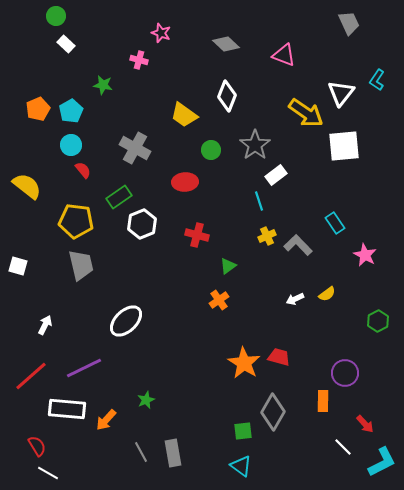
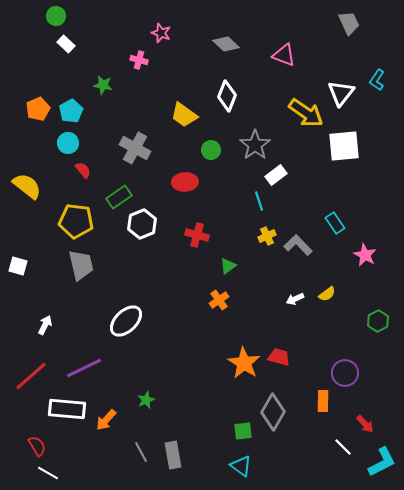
cyan circle at (71, 145): moved 3 px left, 2 px up
gray rectangle at (173, 453): moved 2 px down
